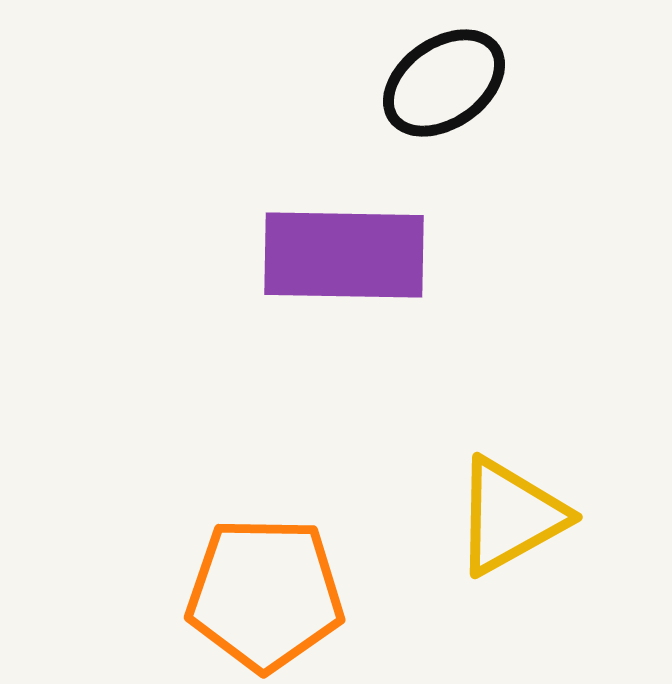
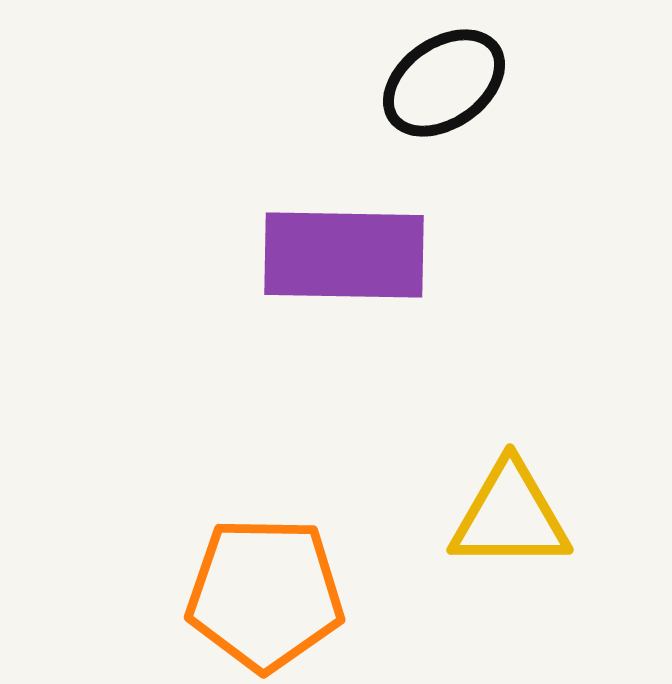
yellow triangle: rotated 29 degrees clockwise
